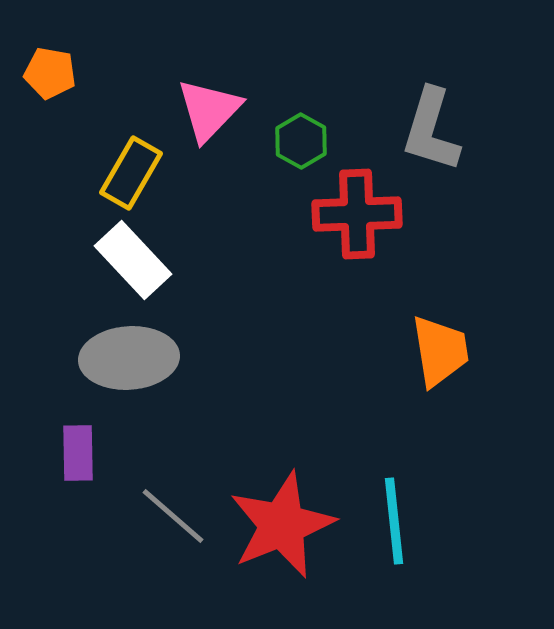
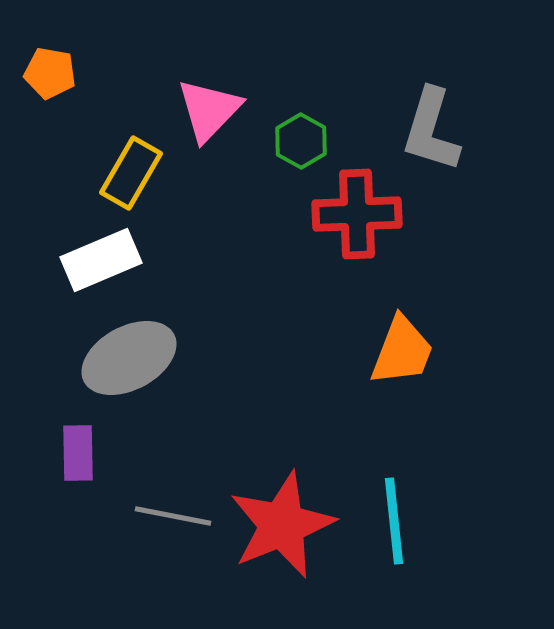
white rectangle: moved 32 px left; rotated 70 degrees counterclockwise
orange trapezoid: moved 38 px left; rotated 30 degrees clockwise
gray ellipse: rotated 24 degrees counterclockwise
gray line: rotated 30 degrees counterclockwise
